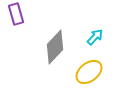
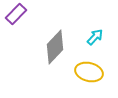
purple rectangle: rotated 60 degrees clockwise
yellow ellipse: rotated 52 degrees clockwise
